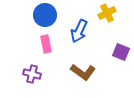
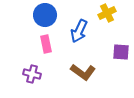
purple square: rotated 18 degrees counterclockwise
